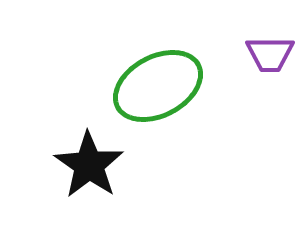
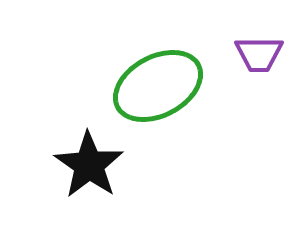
purple trapezoid: moved 11 px left
